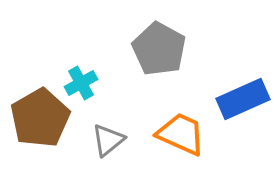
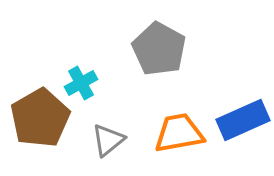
blue rectangle: moved 21 px down
orange trapezoid: moved 2 px left, 1 px up; rotated 34 degrees counterclockwise
